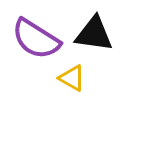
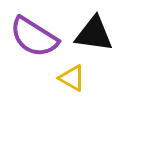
purple semicircle: moved 2 px left, 2 px up
